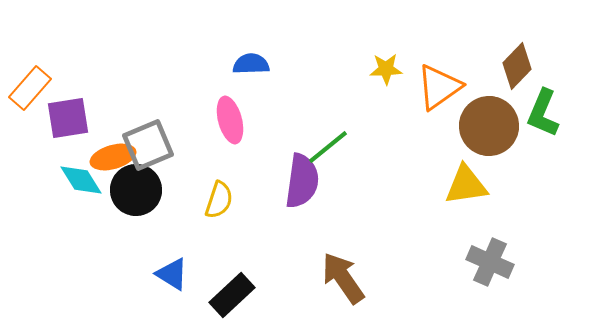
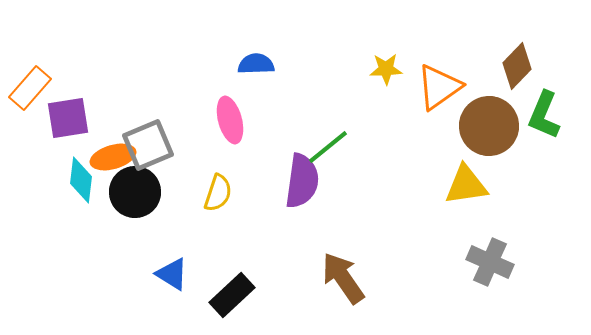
blue semicircle: moved 5 px right
green L-shape: moved 1 px right, 2 px down
cyan diamond: rotated 39 degrees clockwise
black circle: moved 1 px left, 2 px down
yellow semicircle: moved 1 px left, 7 px up
